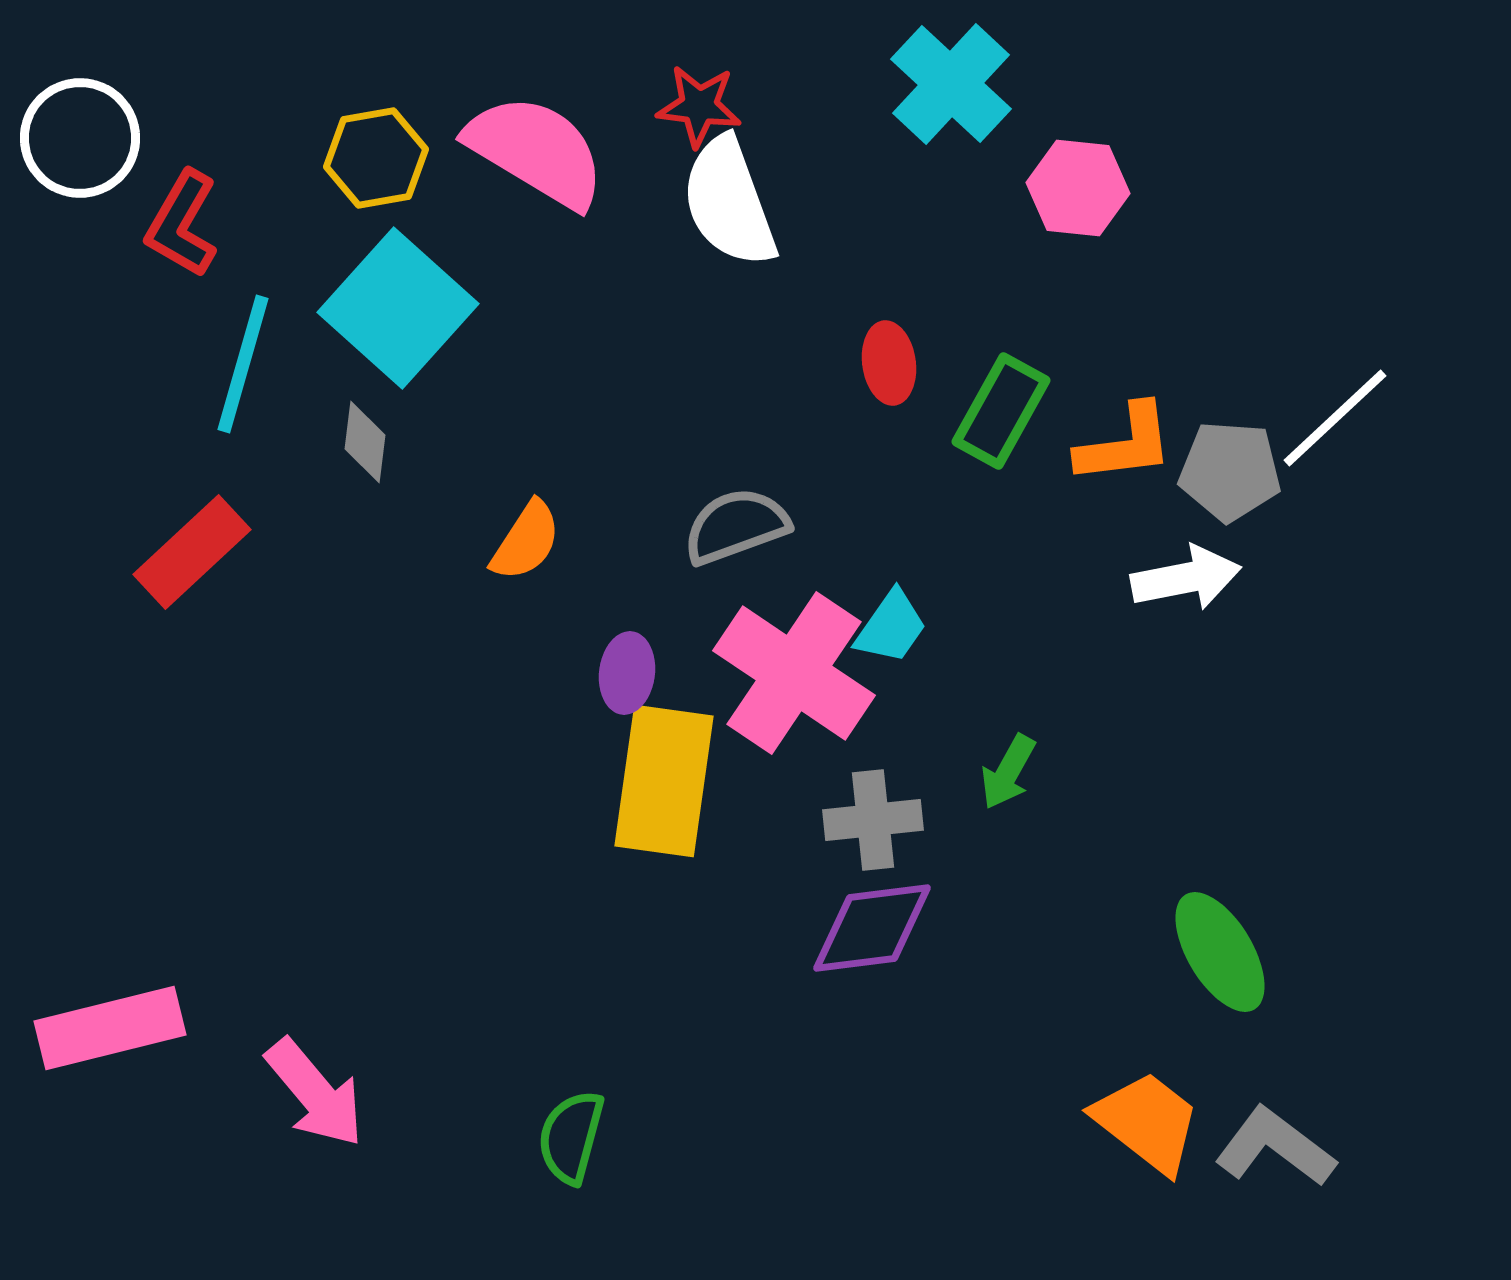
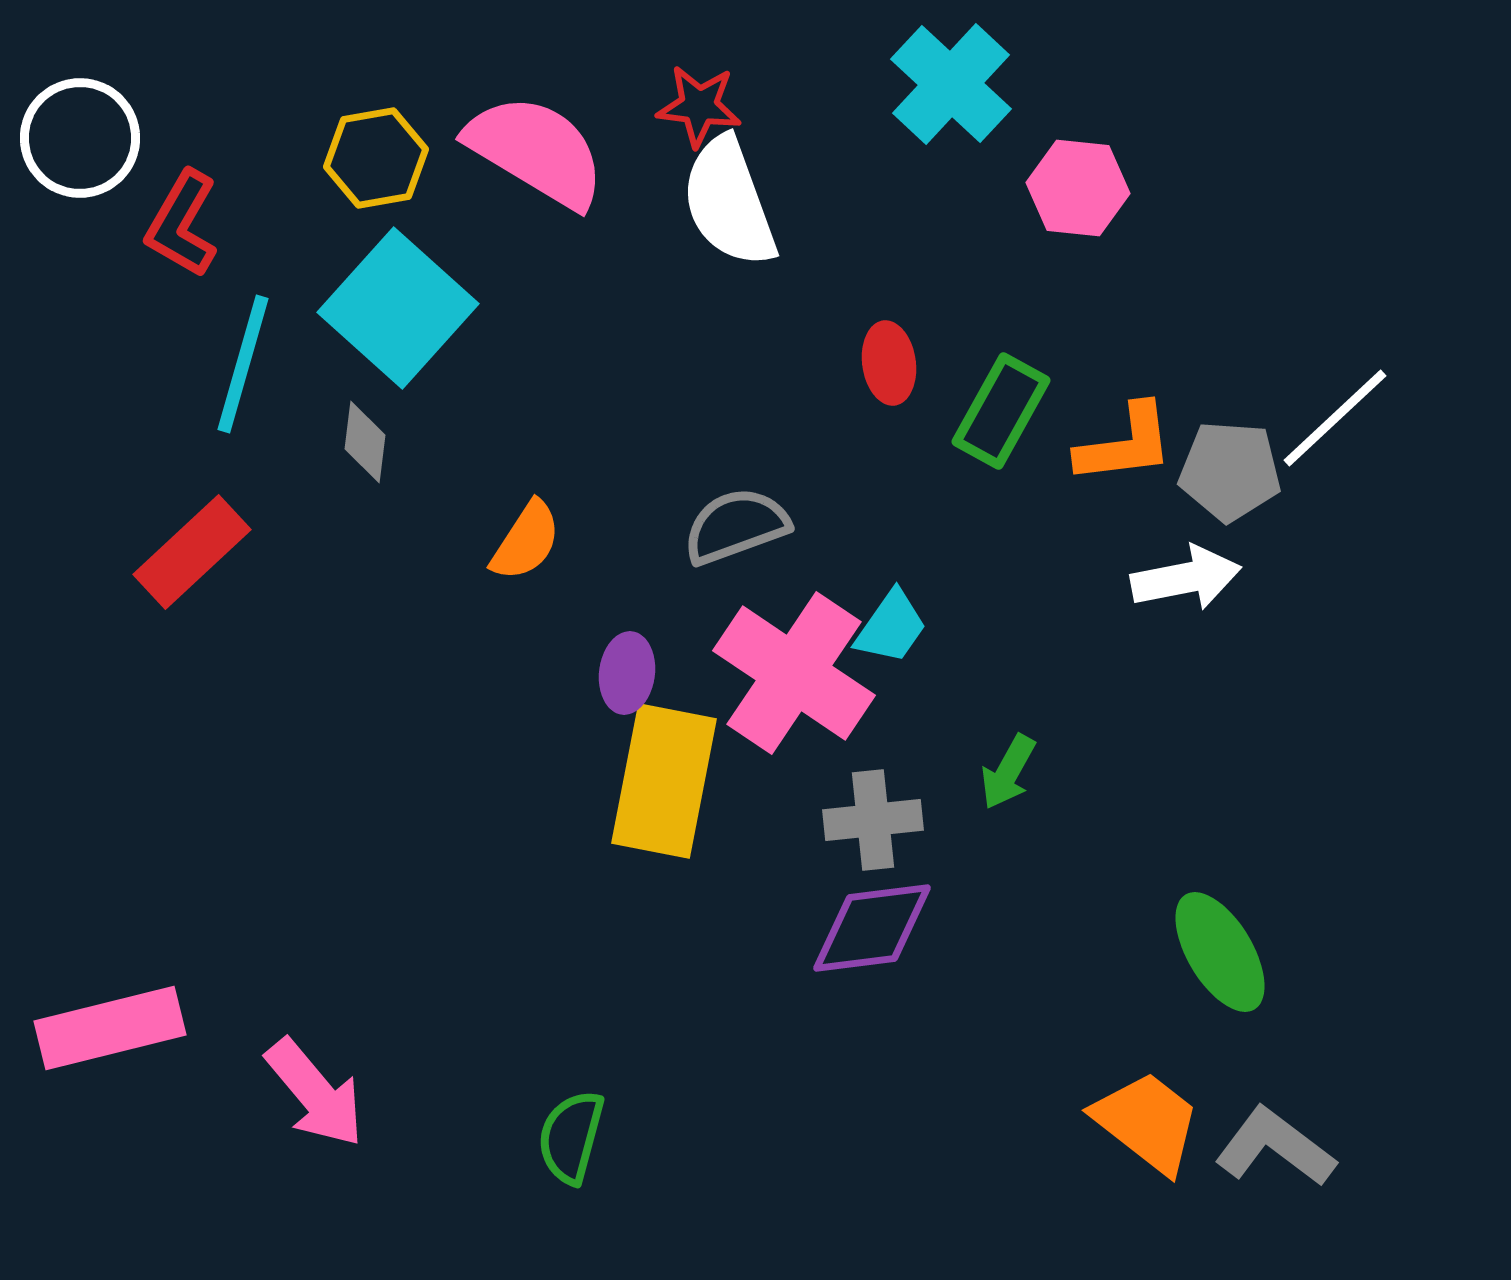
yellow rectangle: rotated 3 degrees clockwise
